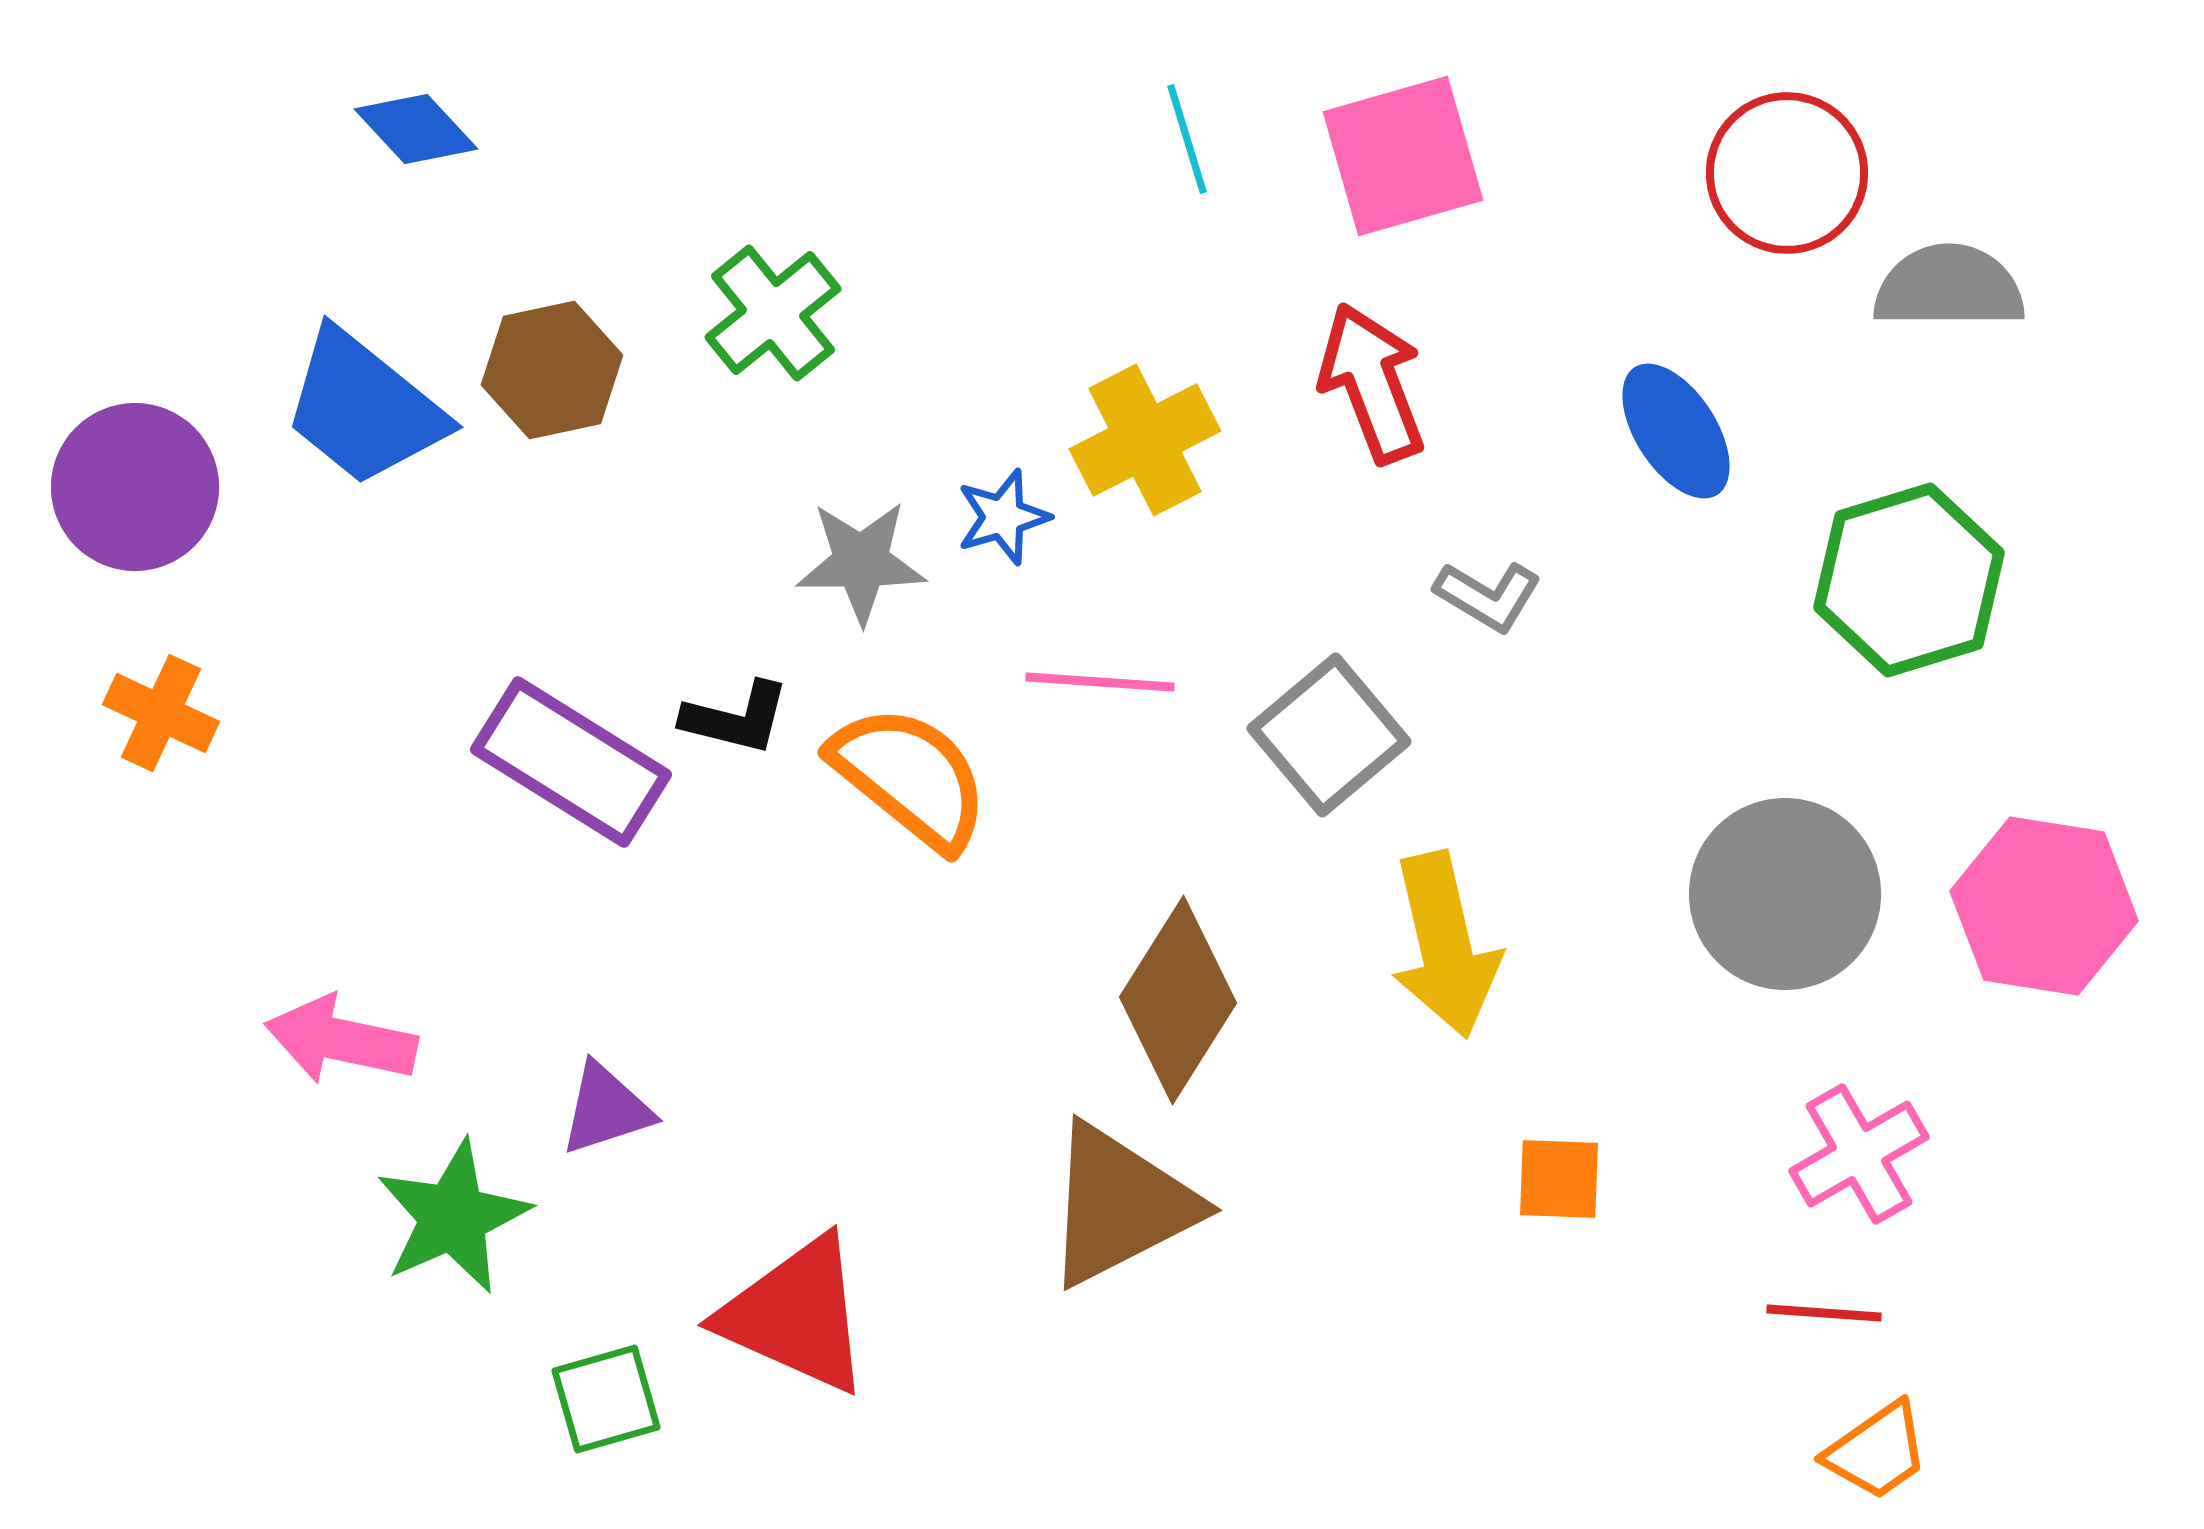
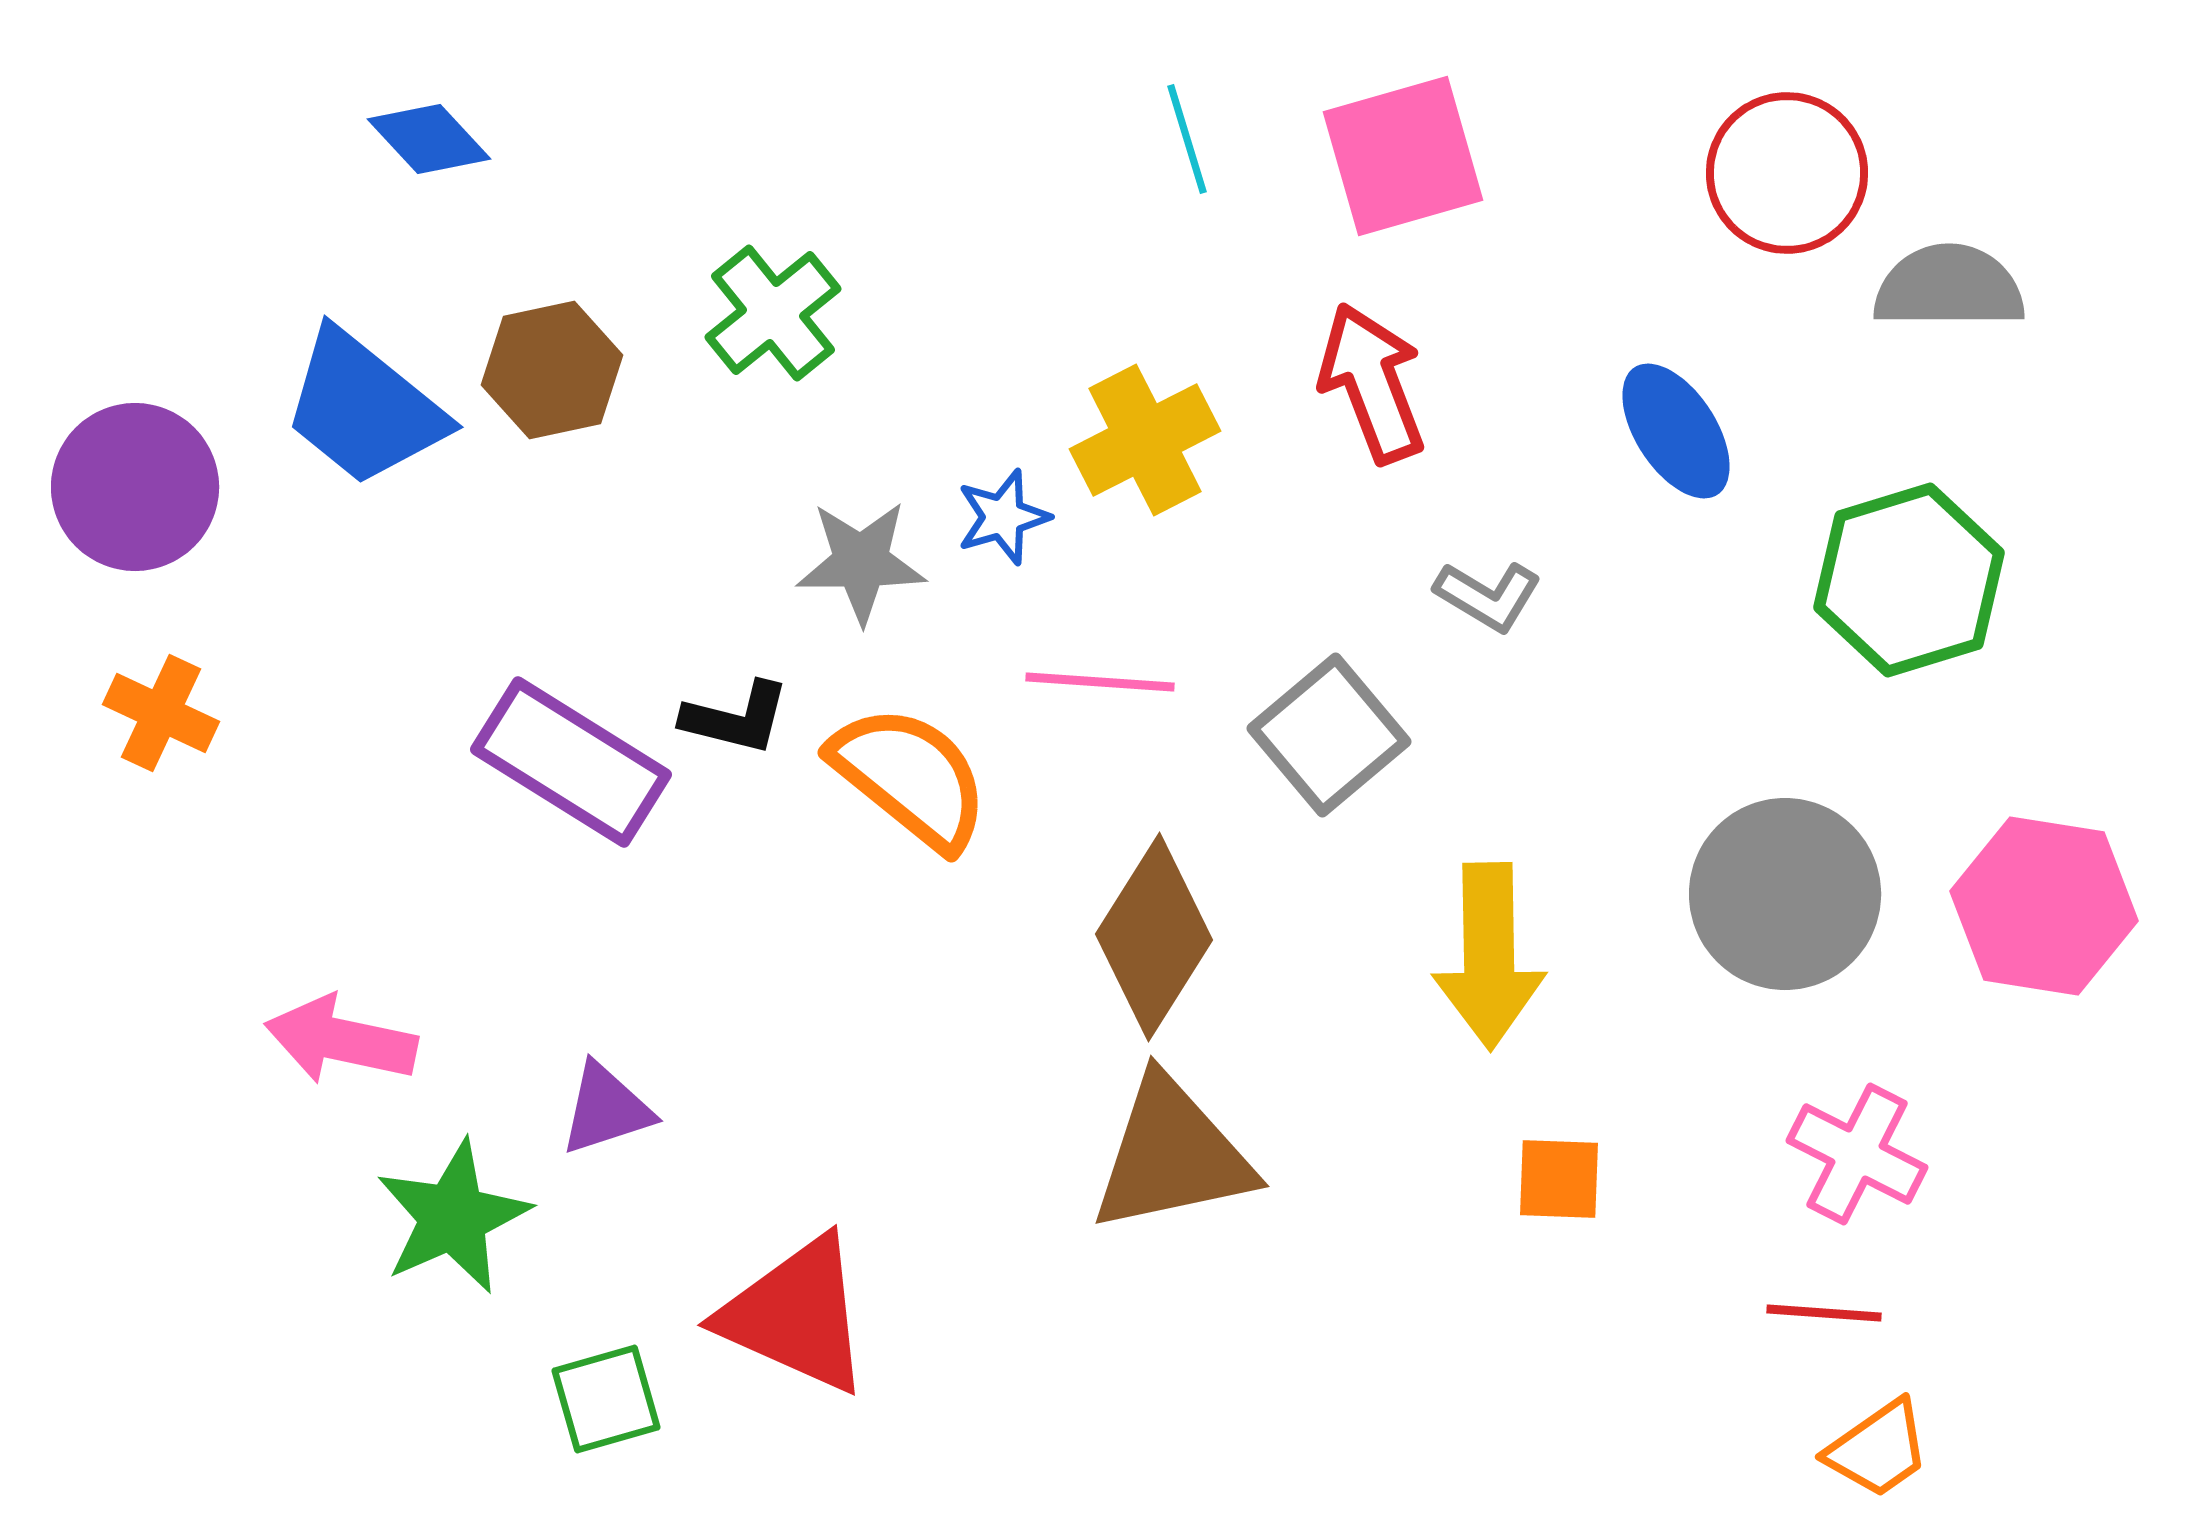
blue diamond: moved 13 px right, 10 px down
yellow arrow: moved 44 px right, 11 px down; rotated 12 degrees clockwise
brown diamond: moved 24 px left, 63 px up
pink cross: moved 2 px left; rotated 33 degrees counterclockwise
brown triangle: moved 52 px right, 50 px up; rotated 15 degrees clockwise
orange trapezoid: moved 1 px right, 2 px up
